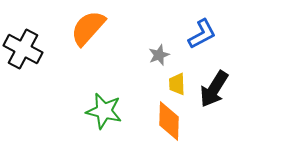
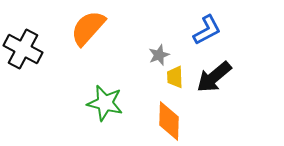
blue L-shape: moved 5 px right, 4 px up
yellow trapezoid: moved 2 px left, 7 px up
black arrow: moved 12 px up; rotated 18 degrees clockwise
green star: moved 1 px right, 8 px up
